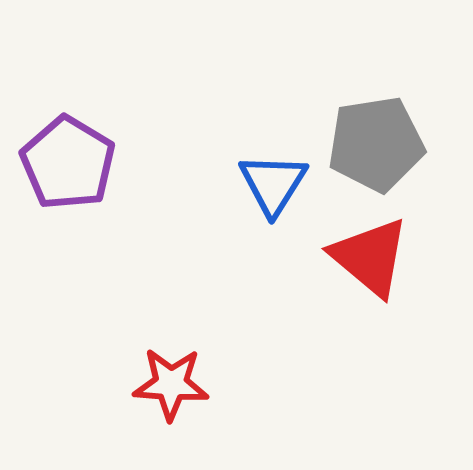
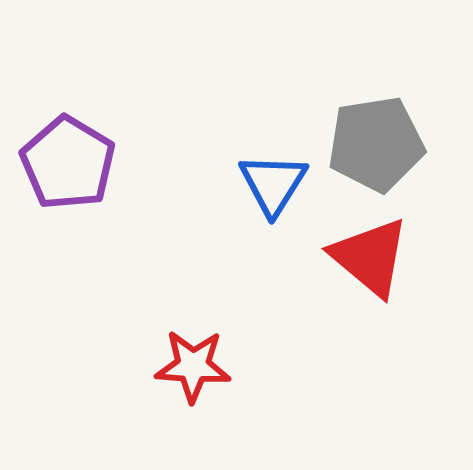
red star: moved 22 px right, 18 px up
